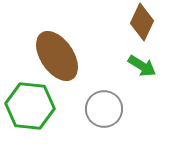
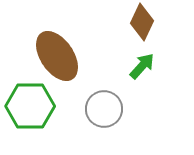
green arrow: rotated 80 degrees counterclockwise
green hexagon: rotated 6 degrees counterclockwise
